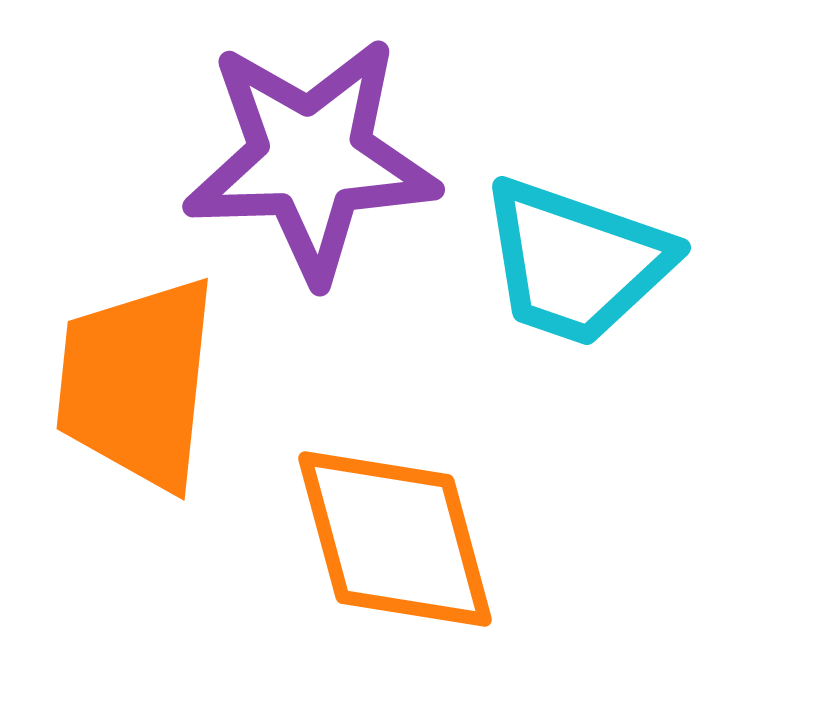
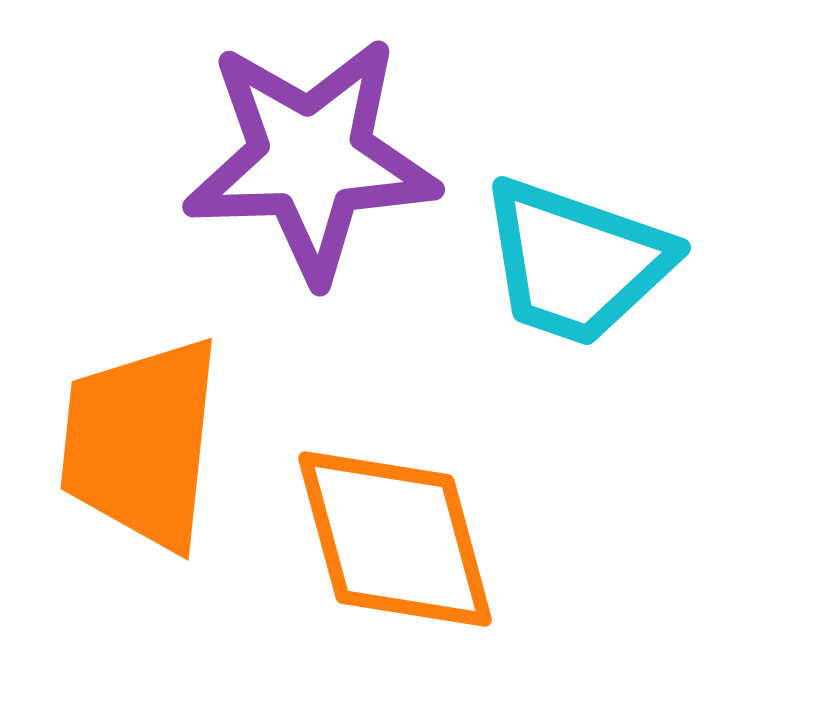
orange trapezoid: moved 4 px right, 60 px down
